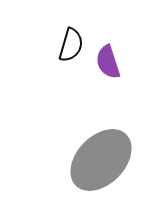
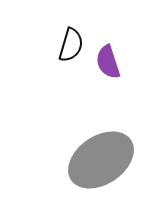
gray ellipse: rotated 12 degrees clockwise
